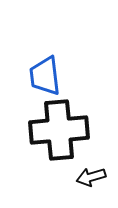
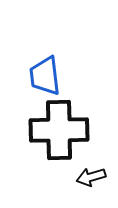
black cross: rotated 4 degrees clockwise
